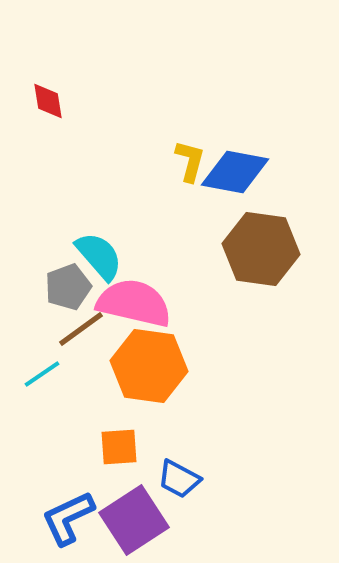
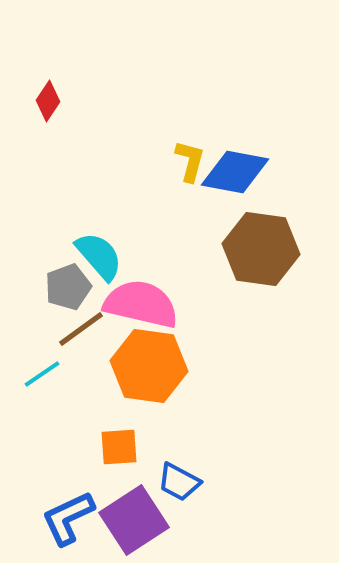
red diamond: rotated 42 degrees clockwise
pink semicircle: moved 7 px right, 1 px down
blue trapezoid: moved 3 px down
